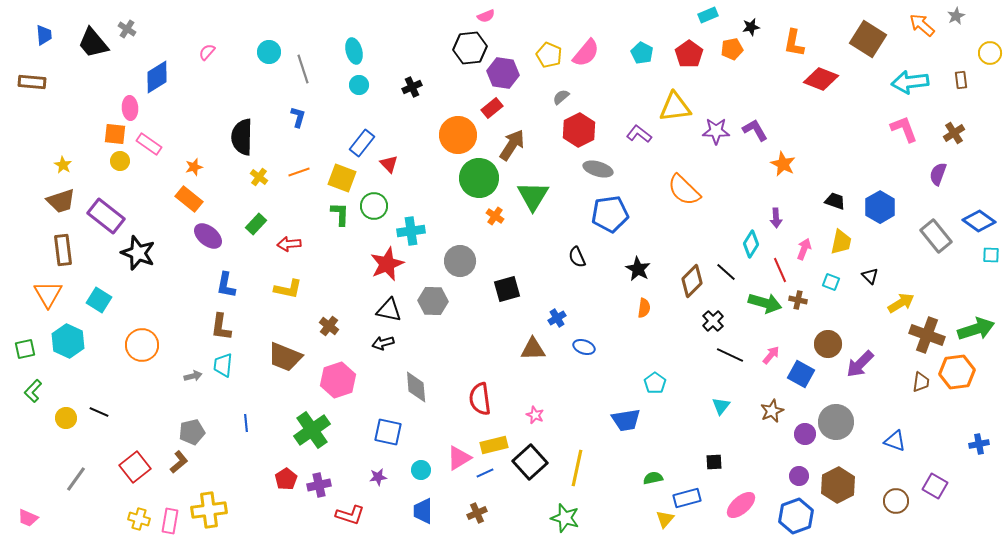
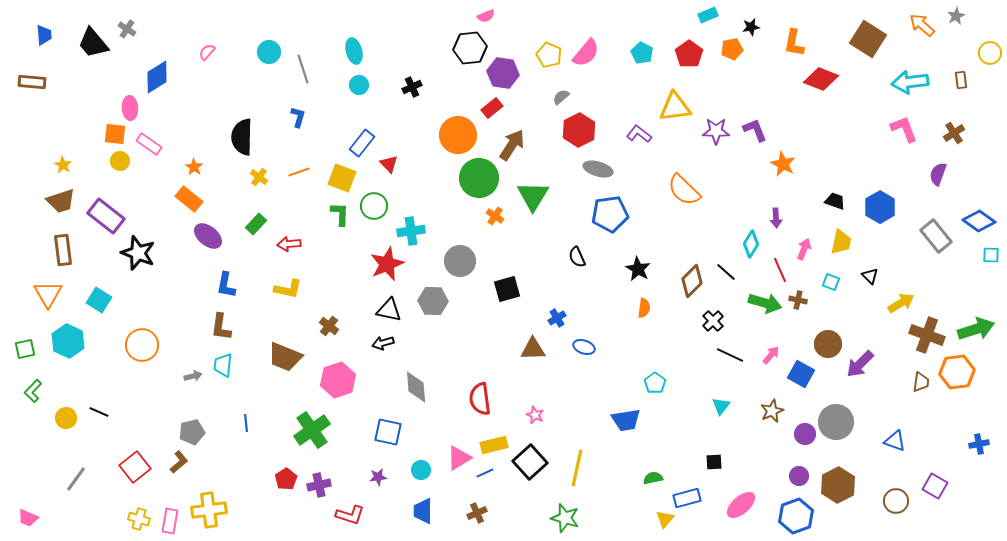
purple L-shape at (755, 130): rotated 8 degrees clockwise
orange star at (194, 167): rotated 24 degrees counterclockwise
